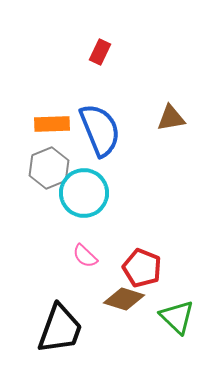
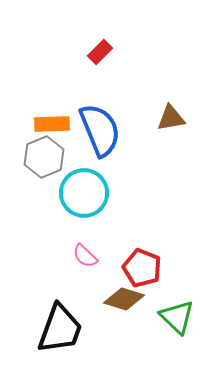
red rectangle: rotated 20 degrees clockwise
gray hexagon: moved 5 px left, 11 px up
